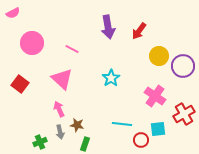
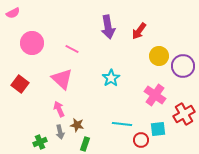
pink cross: moved 1 px up
